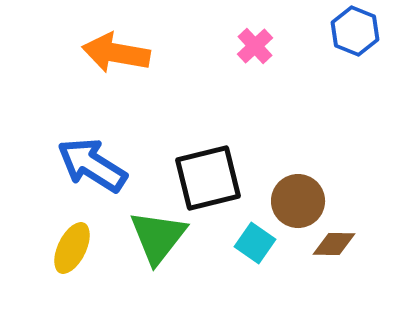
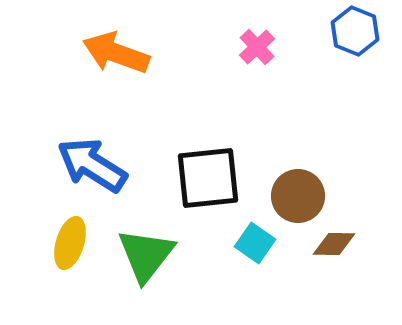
pink cross: moved 2 px right, 1 px down
orange arrow: rotated 10 degrees clockwise
black square: rotated 8 degrees clockwise
brown circle: moved 5 px up
green triangle: moved 12 px left, 18 px down
yellow ellipse: moved 2 px left, 5 px up; rotated 9 degrees counterclockwise
